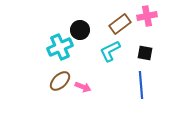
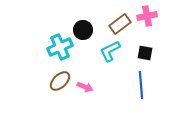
black circle: moved 3 px right
pink arrow: moved 2 px right
